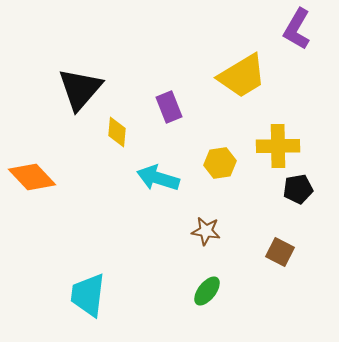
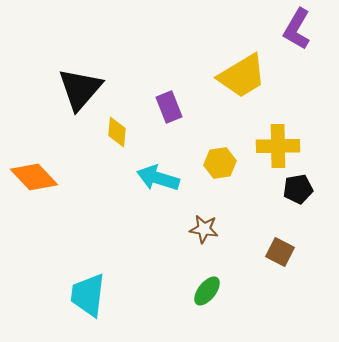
orange diamond: moved 2 px right
brown star: moved 2 px left, 2 px up
